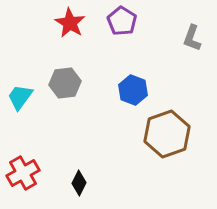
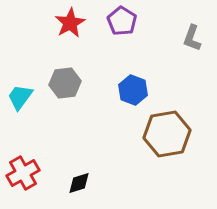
red star: rotated 12 degrees clockwise
brown hexagon: rotated 9 degrees clockwise
black diamond: rotated 45 degrees clockwise
